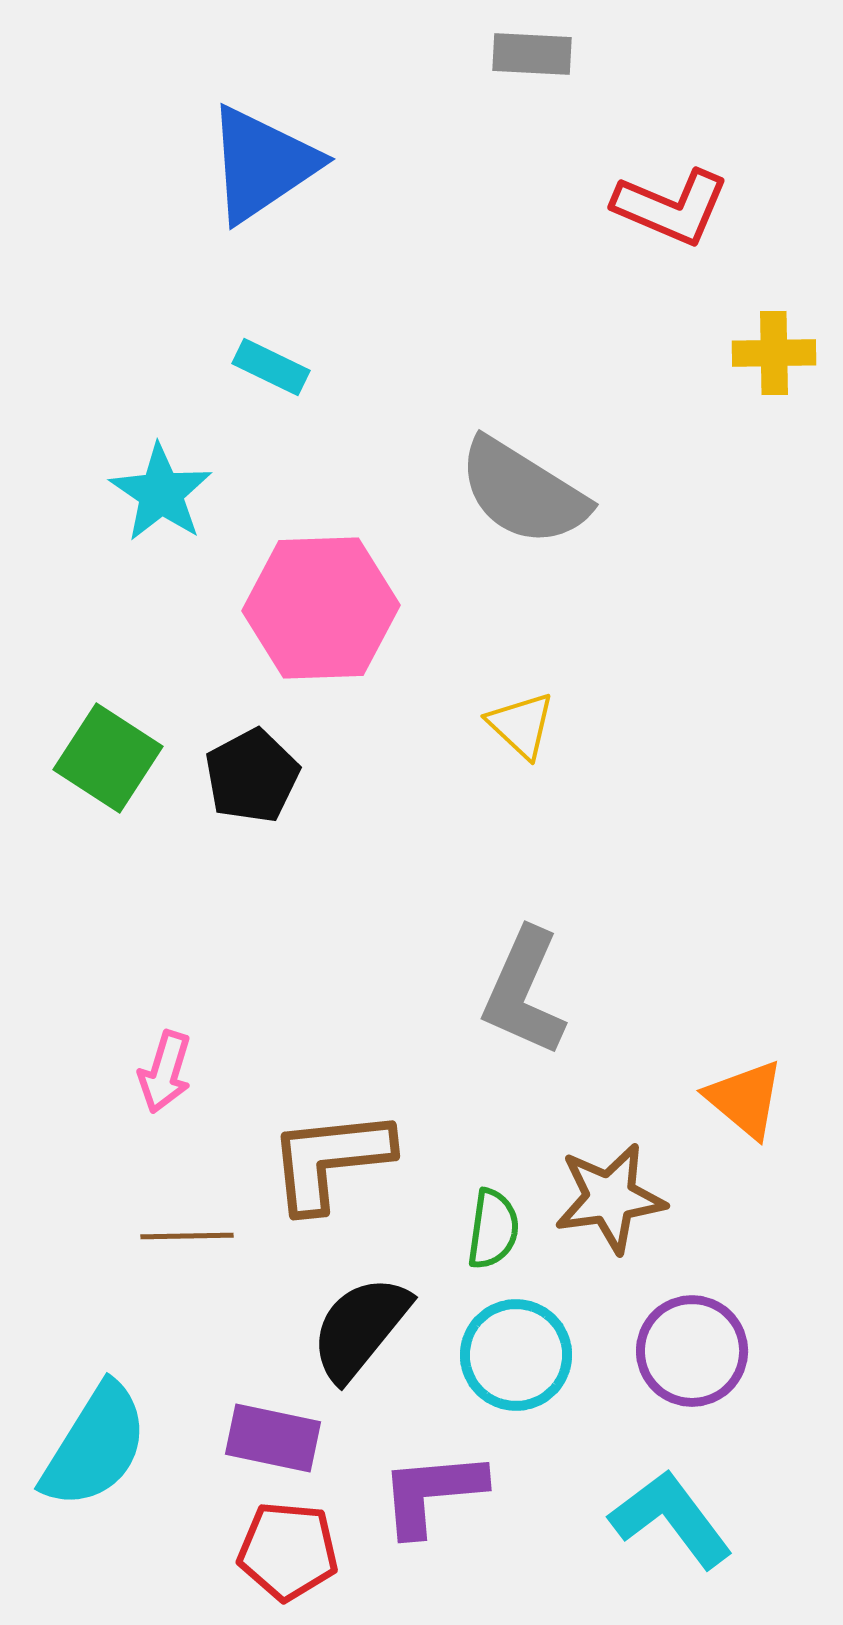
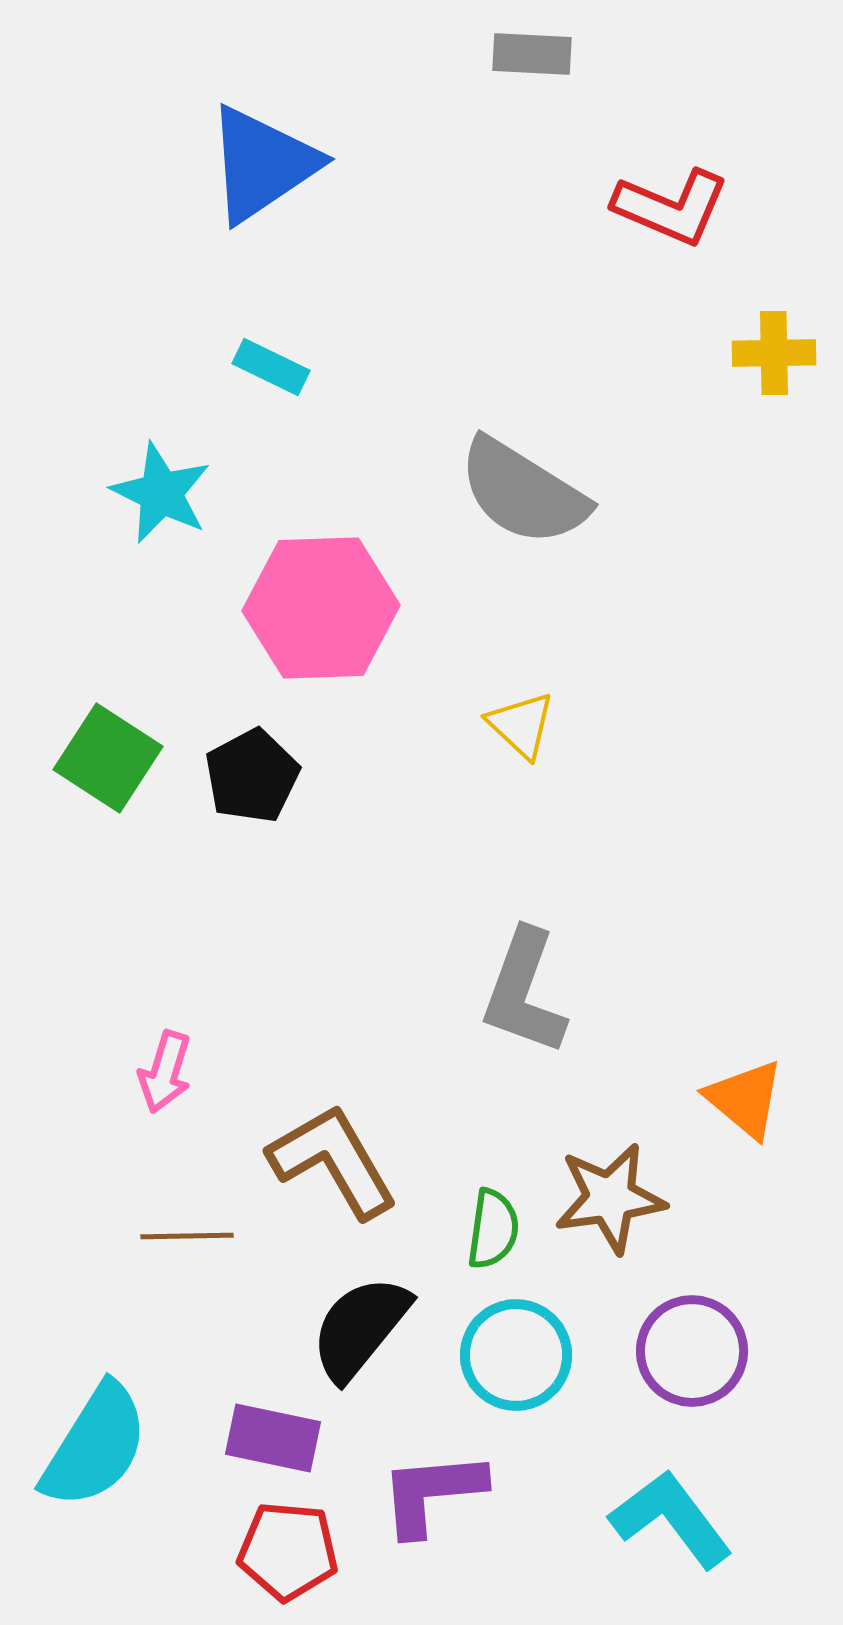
cyan star: rotated 8 degrees counterclockwise
gray L-shape: rotated 4 degrees counterclockwise
brown L-shape: moved 3 px right, 1 px down; rotated 66 degrees clockwise
